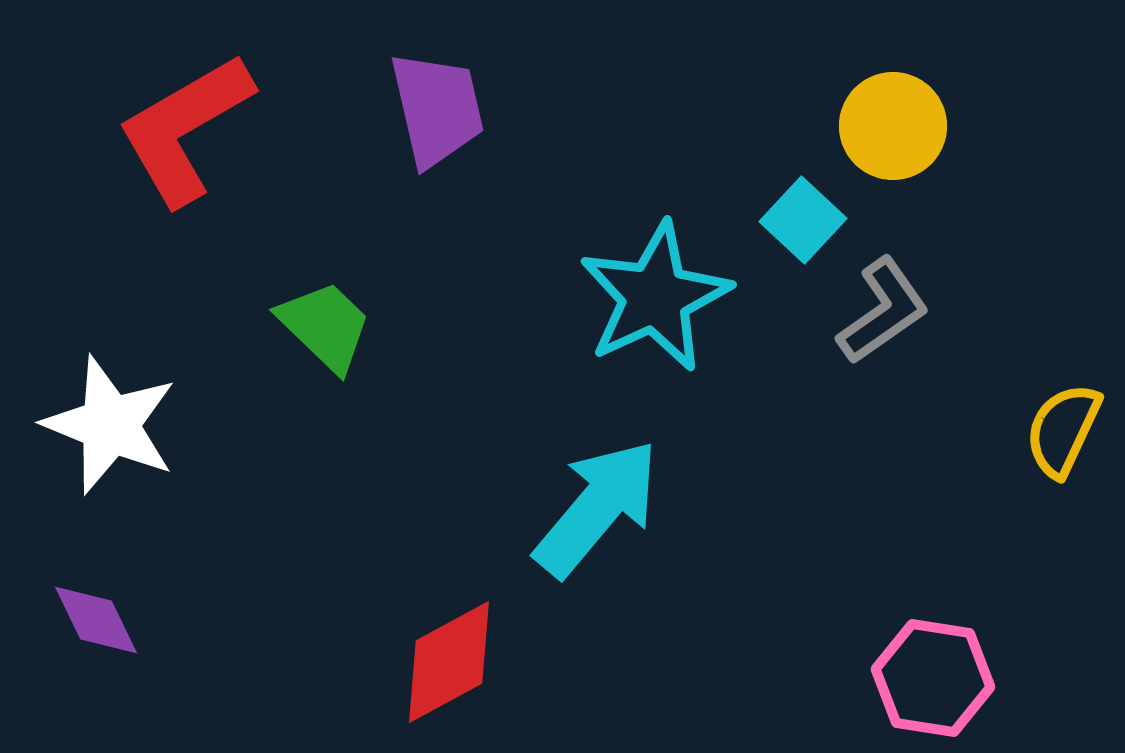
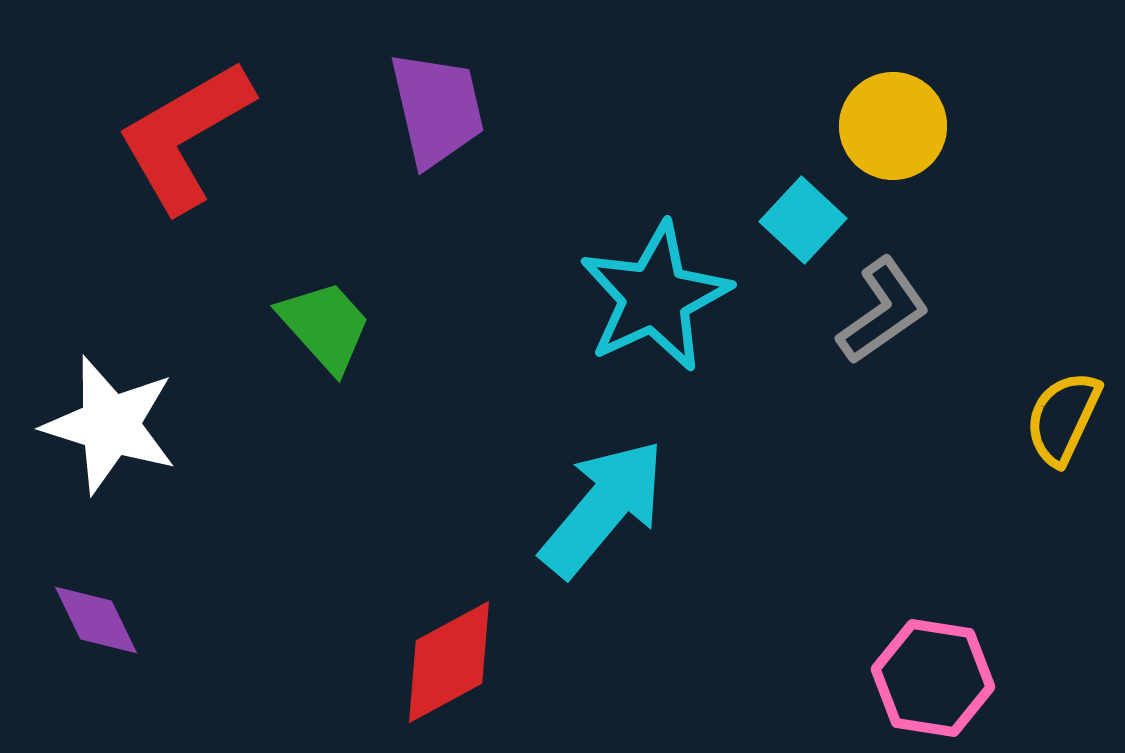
red L-shape: moved 7 px down
green trapezoid: rotated 4 degrees clockwise
white star: rotated 5 degrees counterclockwise
yellow semicircle: moved 12 px up
cyan arrow: moved 6 px right
